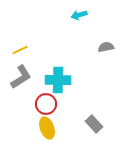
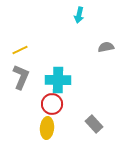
cyan arrow: rotated 63 degrees counterclockwise
gray L-shape: rotated 35 degrees counterclockwise
red circle: moved 6 px right
yellow ellipse: rotated 25 degrees clockwise
